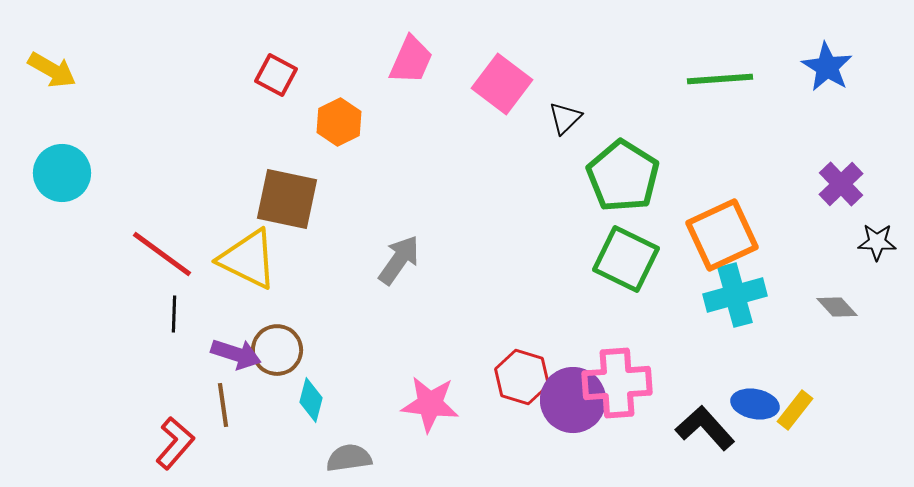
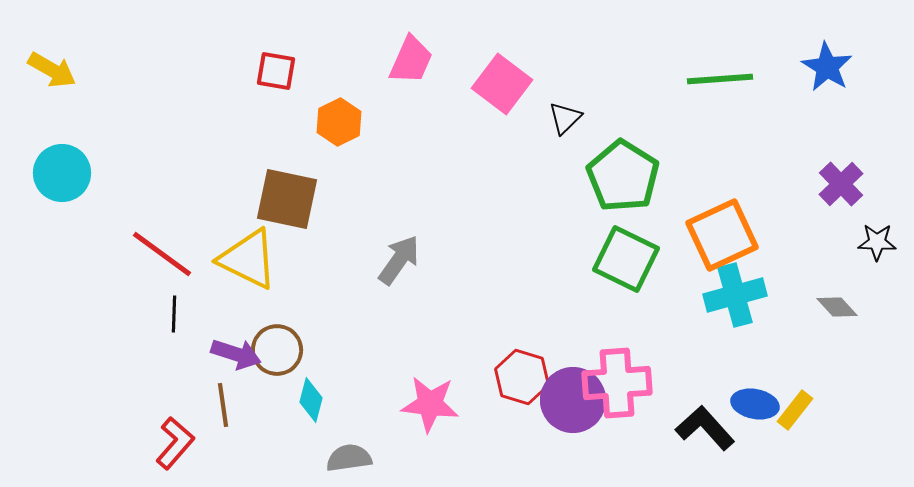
red square: moved 4 px up; rotated 18 degrees counterclockwise
